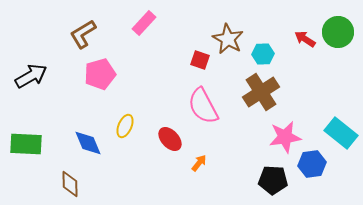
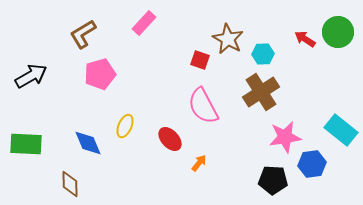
cyan rectangle: moved 3 px up
